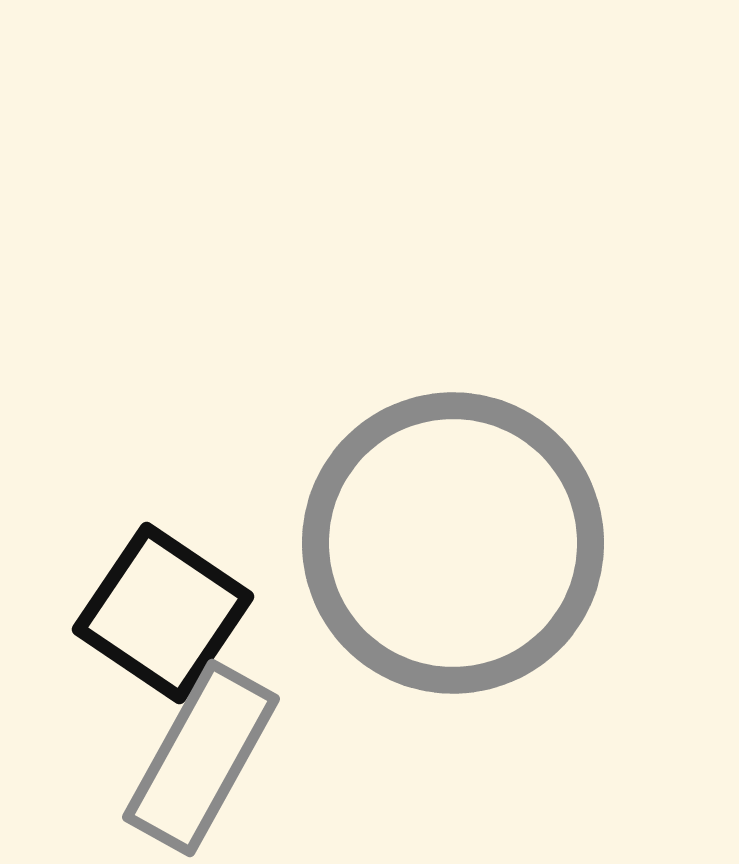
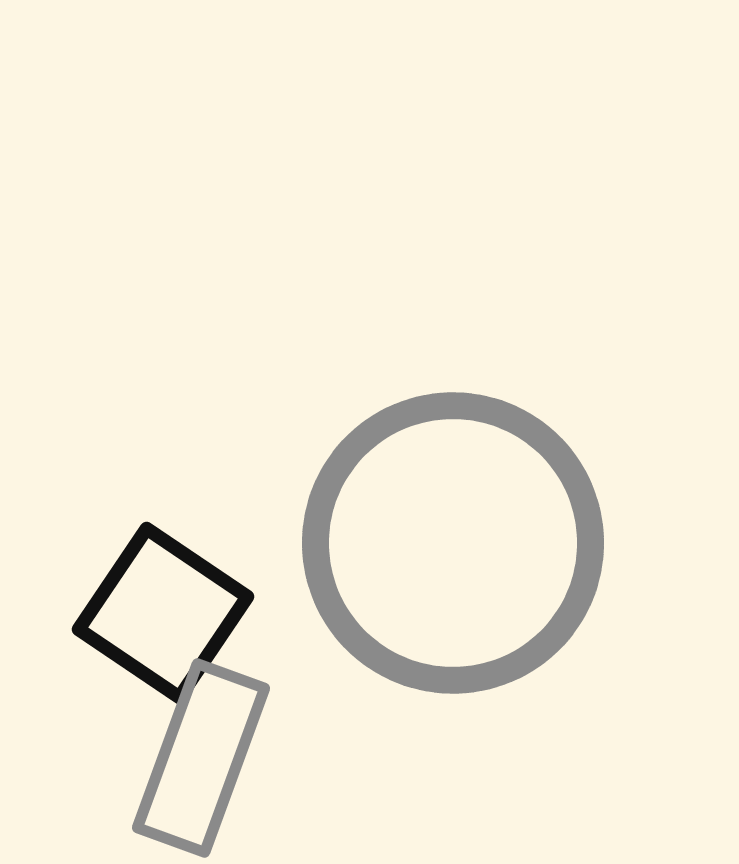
gray rectangle: rotated 9 degrees counterclockwise
